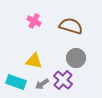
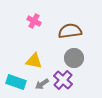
brown semicircle: moved 1 px left, 5 px down; rotated 25 degrees counterclockwise
gray circle: moved 2 px left
